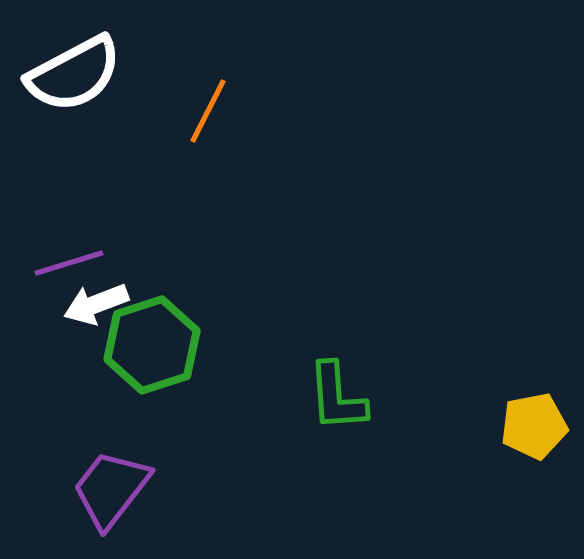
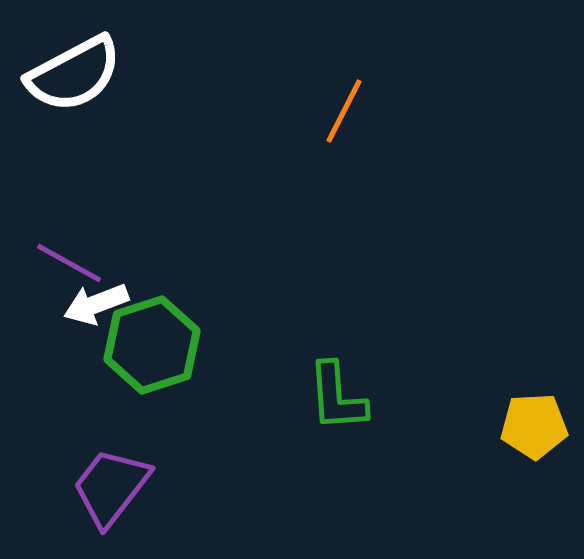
orange line: moved 136 px right
purple line: rotated 46 degrees clockwise
yellow pentagon: rotated 8 degrees clockwise
purple trapezoid: moved 2 px up
